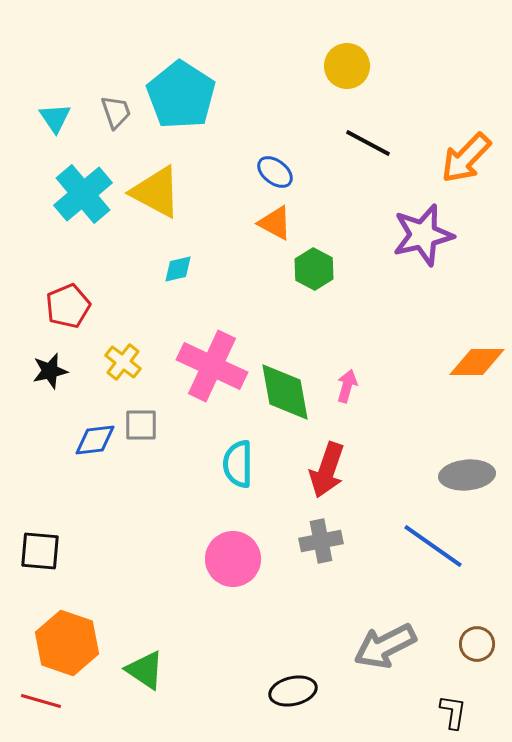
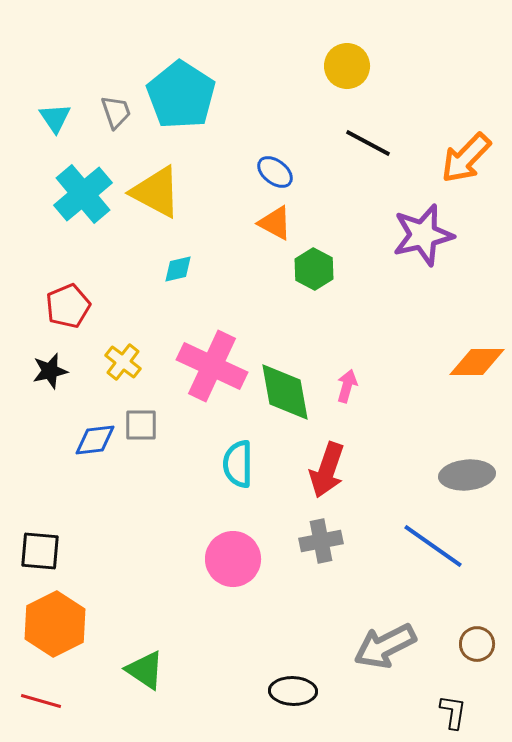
orange hexagon: moved 12 px left, 19 px up; rotated 14 degrees clockwise
black ellipse: rotated 15 degrees clockwise
